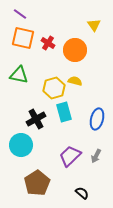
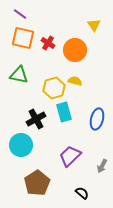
gray arrow: moved 6 px right, 10 px down
